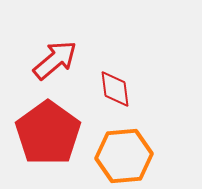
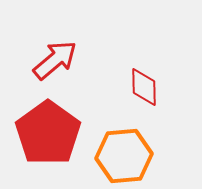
red diamond: moved 29 px right, 2 px up; rotated 6 degrees clockwise
